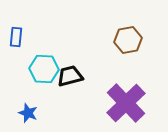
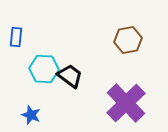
black trapezoid: rotated 52 degrees clockwise
blue star: moved 3 px right, 2 px down
